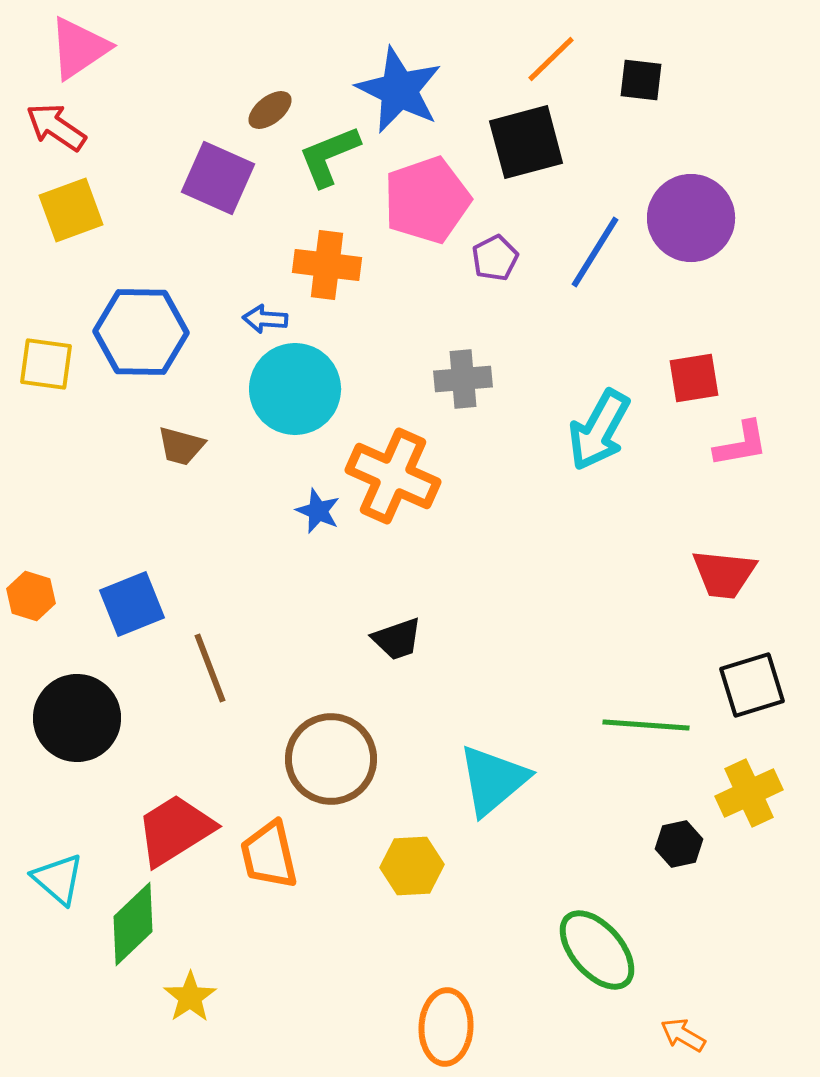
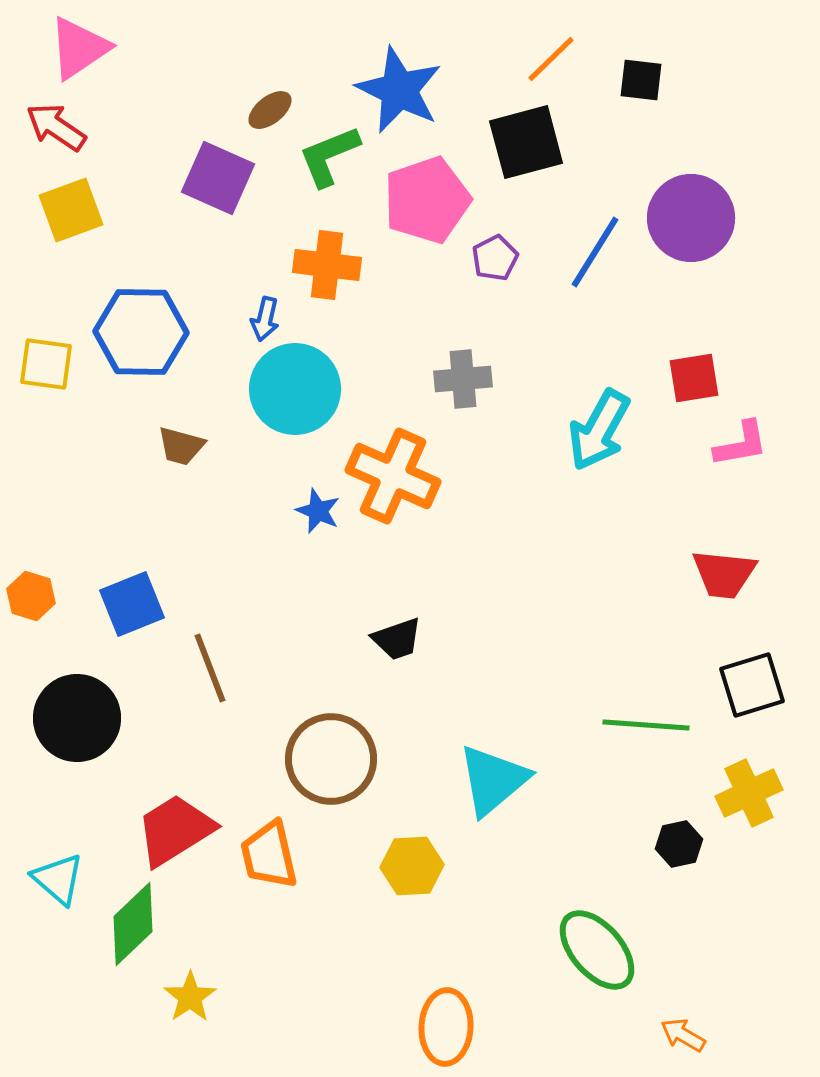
blue arrow at (265, 319): rotated 81 degrees counterclockwise
